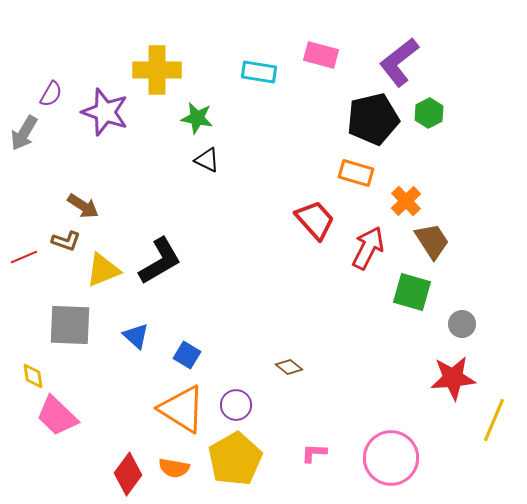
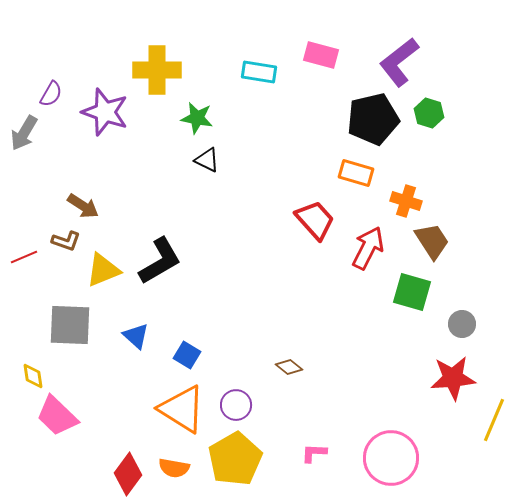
green hexagon: rotated 16 degrees counterclockwise
orange cross: rotated 28 degrees counterclockwise
